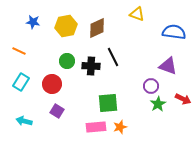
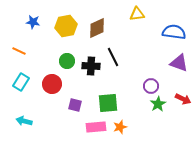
yellow triangle: rotated 28 degrees counterclockwise
purple triangle: moved 11 px right, 3 px up
purple square: moved 18 px right, 6 px up; rotated 16 degrees counterclockwise
